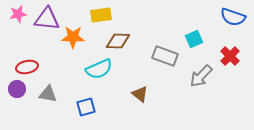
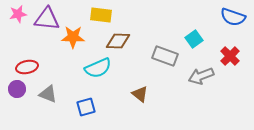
yellow rectangle: rotated 15 degrees clockwise
cyan square: rotated 12 degrees counterclockwise
cyan semicircle: moved 1 px left, 1 px up
gray arrow: rotated 25 degrees clockwise
gray triangle: rotated 12 degrees clockwise
